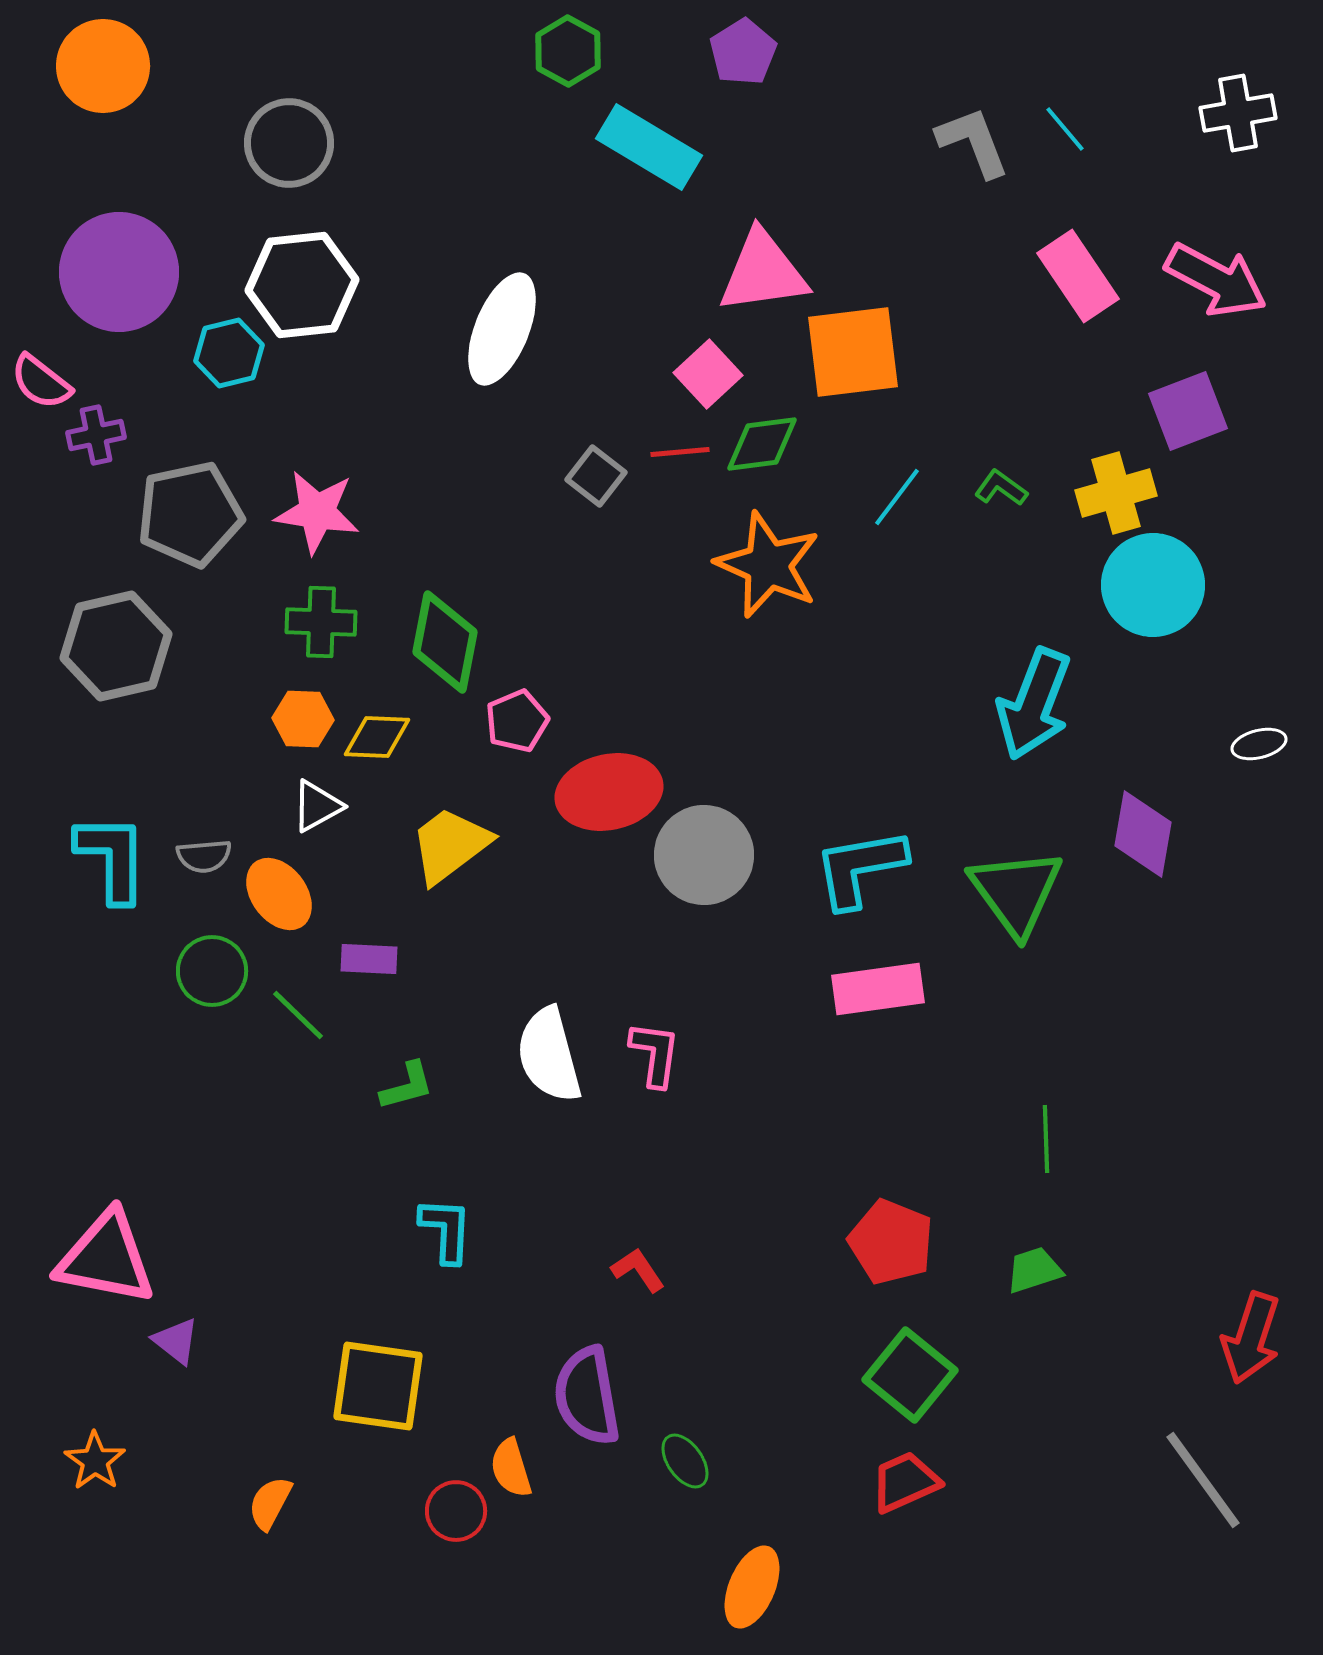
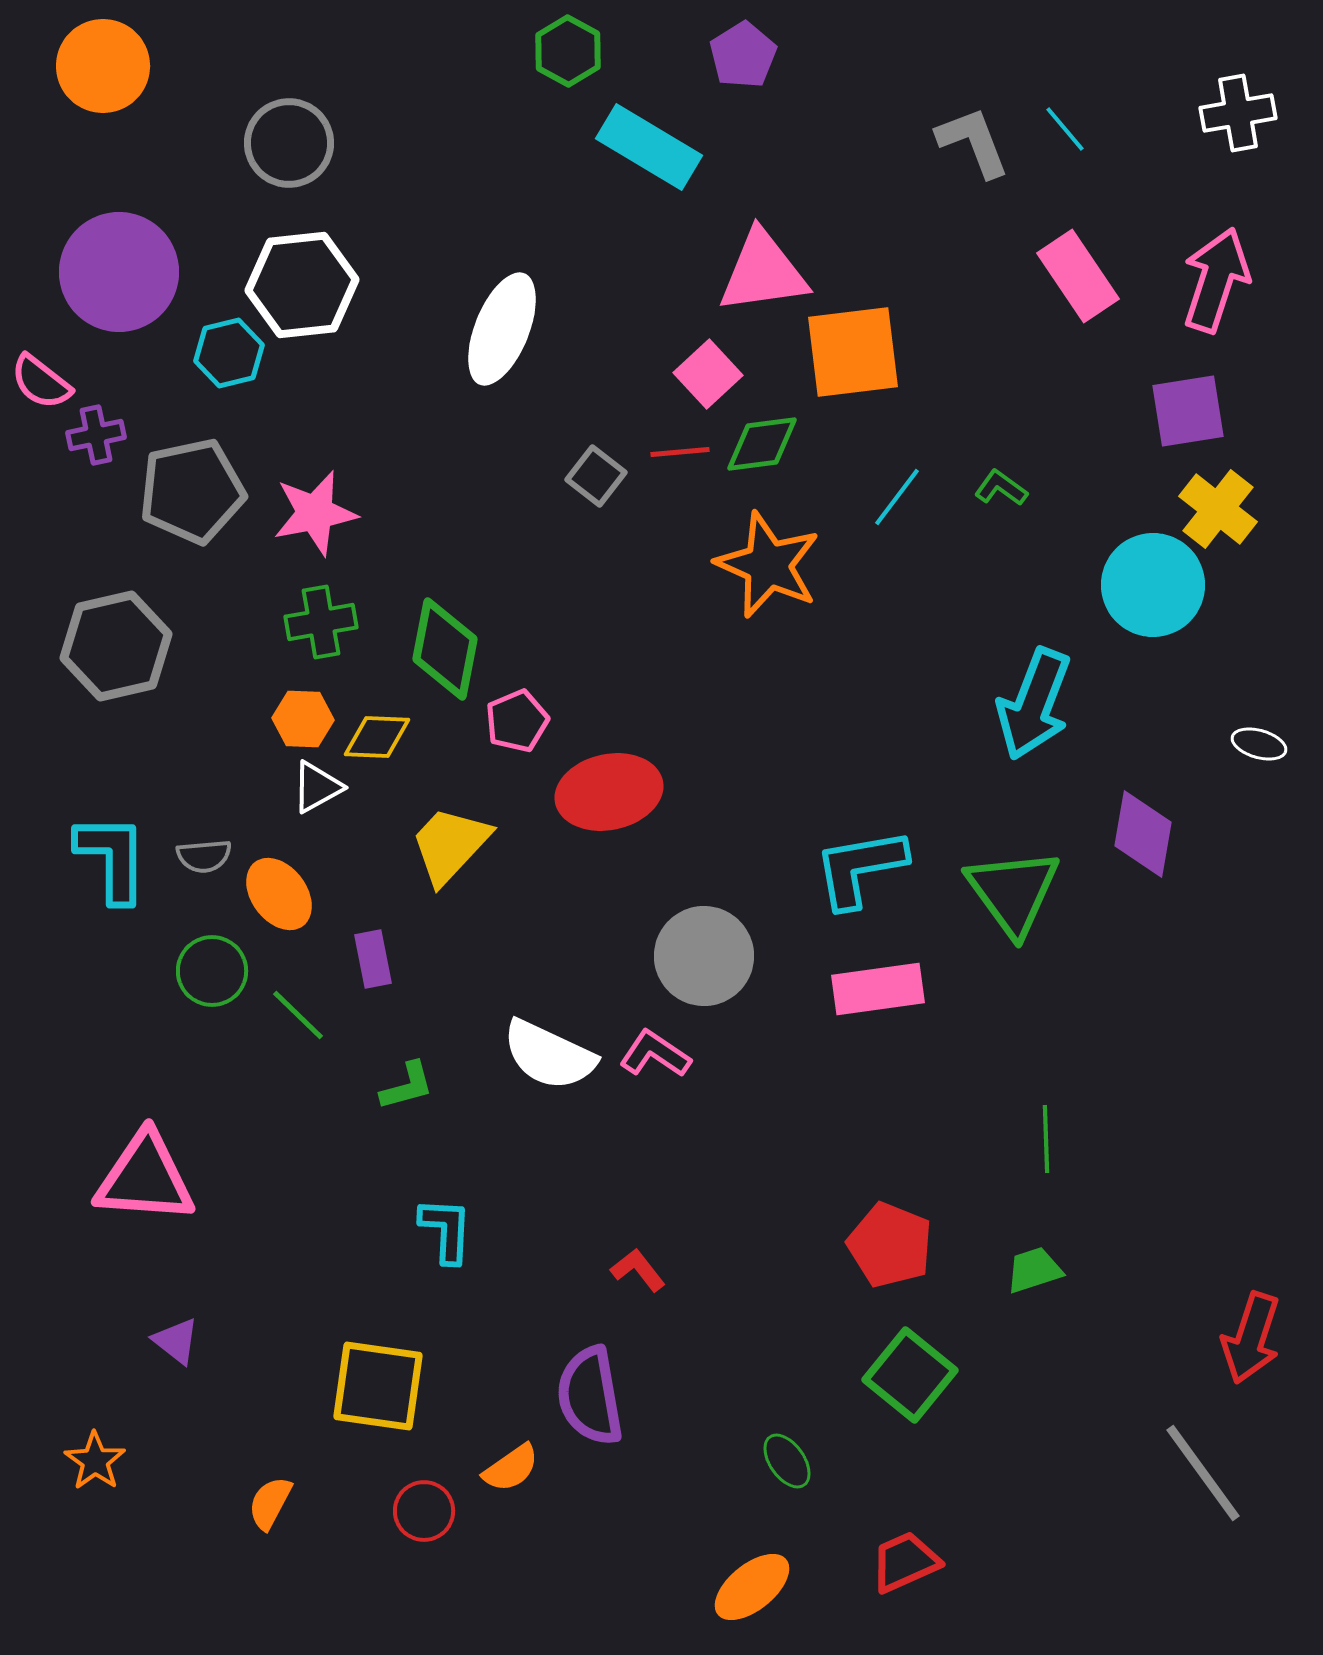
purple pentagon at (743, 52): moved 3 px down
pink arrow at (1216, 280): rotated 100 degrees counterclockwise
purple square at (1188, 411): rotated 12 degrees clockwise
yellow cross at (1116, 493): moved 102 px right, 16 px down; rotated 36 degrees counterclockwise
pink star at (317, 512): moved 2 px left, 1 px down; rotated 20 degrees counterclockwise
gray pentagon at (190, 514): moved 2 px right, 23 px up
green cross at (321, 622): rotated 12 degrees counterclockwise
green diamond at (445, 642): moved 7 px down
white ellipse at (1259, 744): rotated 30 degrees clockwise
white triangle at (317, 806): moved 19 px up
yellow trapezoid at (450, 845): rotated 10 degrees counterclockwise
gray circle at (704, 855): moved 101 px down
green triangle at (1016, 892): moved 3 px left
purple rectangle at (369, 959): moved 4 px right; rotated 76 degrees clockwise
pink L-shape at (655, 1054): rotated 64 degrees counterclockwise
white semicircle at (549, 1055): rotated 50 degrees counterclockwise
red pentagon at (891, 1242): moved 1 px left, 3 px down
pink triangle at (106, 1258): moved 39 px right, 80 px up; rotated 7 degrees counterclockwise
red L-shape at (638, 1270): rotated 4 degrees counterclockwise
purple semicircle at (587, 1396): moved 3 px right
green ellipse at (685, 1461): moved 102 px right
orange semicircle at (511, 1468): rotated 108 degrees counterclockwise
gray line at (1203, 1480): moved 7 px up
red trapezoid at (905, 1482): moved 80 px down
red circle at (456, 1511): moved 32 px left
orange ellipse at (752, 1587): rotated 28 degrees clockwise
